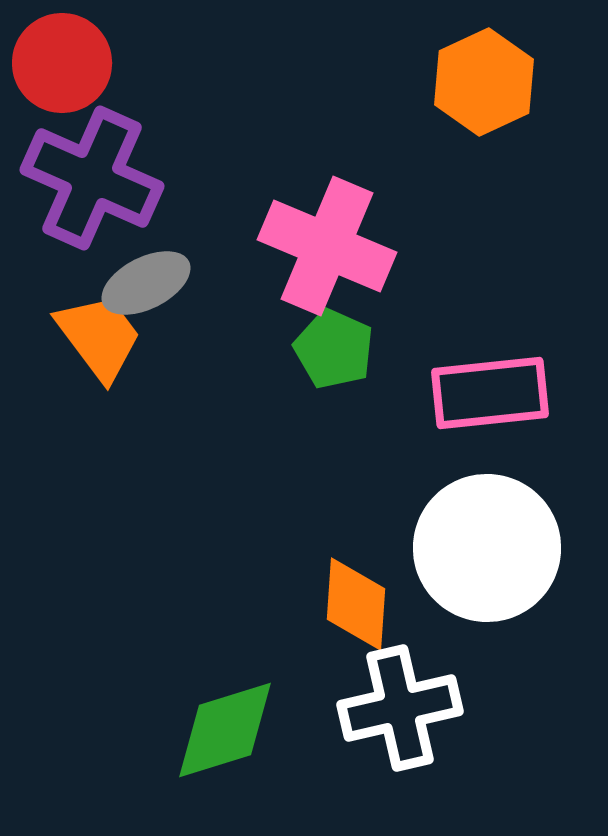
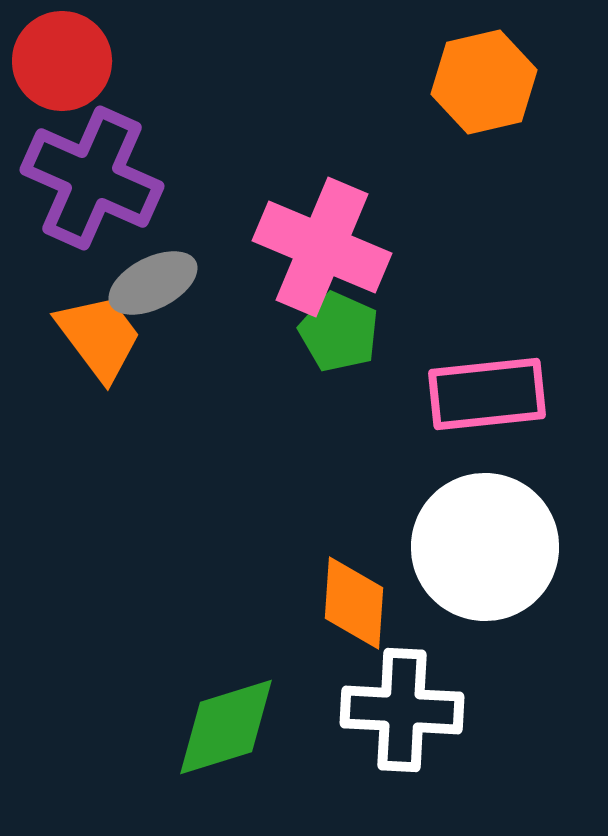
red circle: moved 2 px up
orange hexagon: rotated 12 degrees clockwise
pink cross: moved 5 px left, 1 px down
gray ellipse: moved 7 px right
green pentagon: moved 5 px right, 17 px up
pink rectangle: moved 3 px left, 1 px down
white circle: moved 2 px left, 1 px up
orange diamond: moved 2 px left, 1 px up
white cross: moved 2 px right, 2 px down; rotated 16 degrees clockwise
green diamond: moved 1 px right, 3 px up
